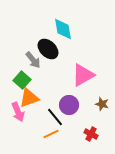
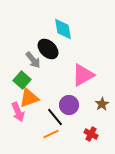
brown star: rotated 24 degrees clockwise
